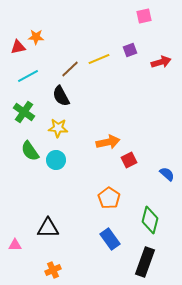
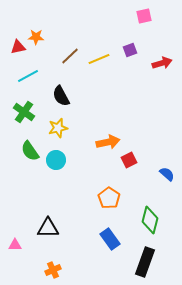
red arrow: moved 1 px right, 1 px down
brown line: moved 13 px up
yellow star: rotated 18 degrees counterclockwise
